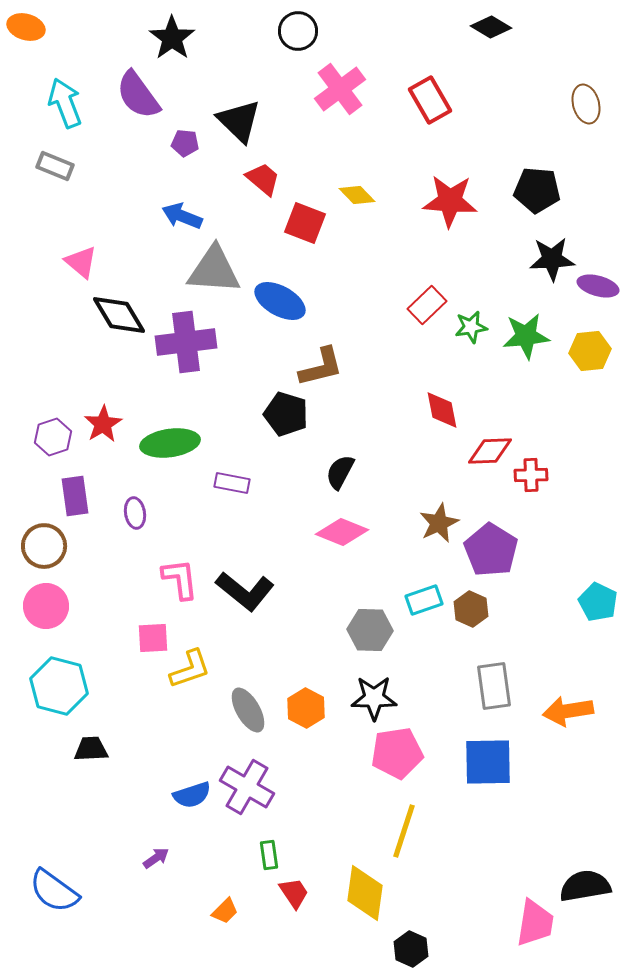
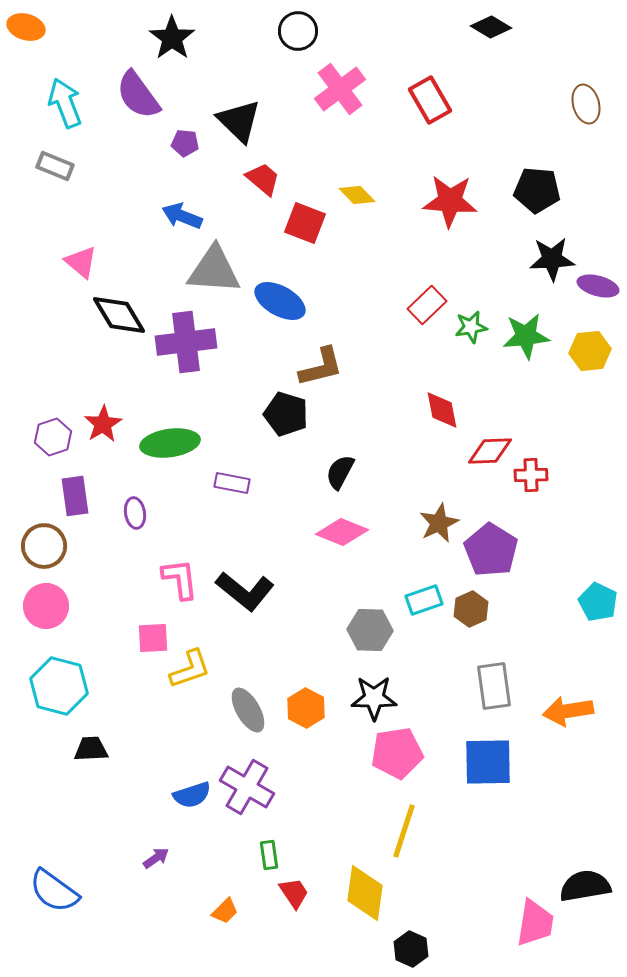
brown hexagon at (471, 609): rotated 12 degrees clockwise
